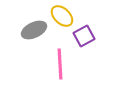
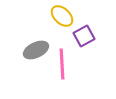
gray ellipse: moved 2 px right, 20 px down
pink line: moved 2 px right
